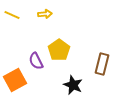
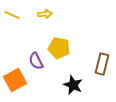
yellow pentagon: moved 2 px up; rotated 25 degrees counterclockwise
